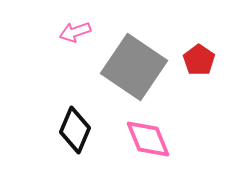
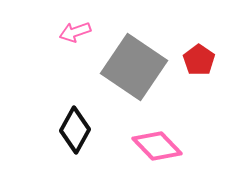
black diamond: rotated 6 degrees clockwise
pink diamond: moved 9 px right, 7 px down; rotated 21 degrees counterclockwise
